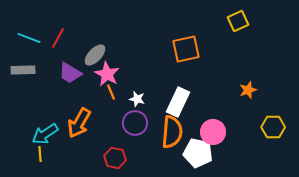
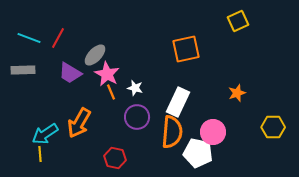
orange star: moved 11 px left, 3 px down
white star: moved 2 px left, 11 px up
purple circle: moved 2 px right, 6 px up
